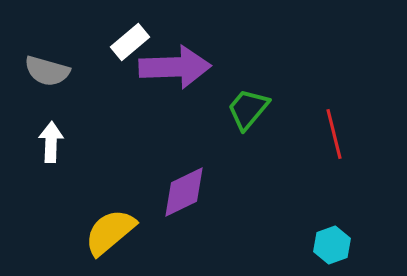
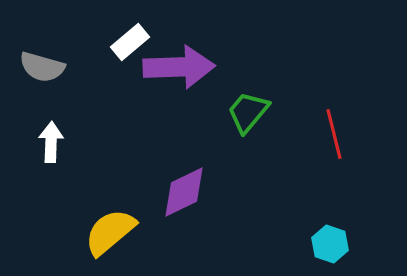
purple arrow: moved 4 px right
gray semicircle: moved 5 px left, 4 px up
green trapezoid: moved 3 px down
cyan hexagon: moved 2 px left, 1 px up; rotated 21 degrees counterclockwise
